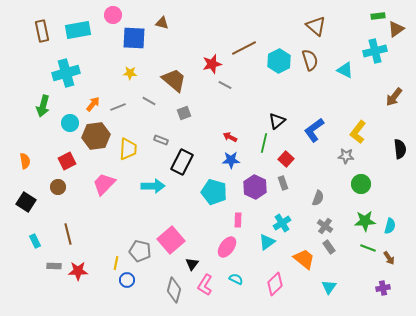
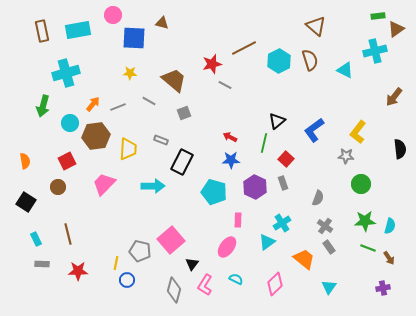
cyan rectangle at (35, 241): moved 1 px right, 2 px up
gray rectangle at (54, 266): moved 12 px left, 2 px up
